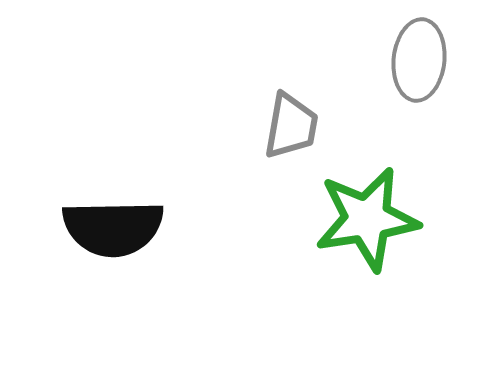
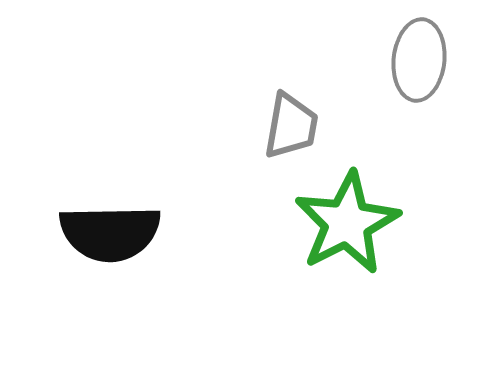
green star: moved 20 px left, 4 px down; rotated 18 degrees counterclockwise
black semicircle: moved 3 px left, 5 px down
